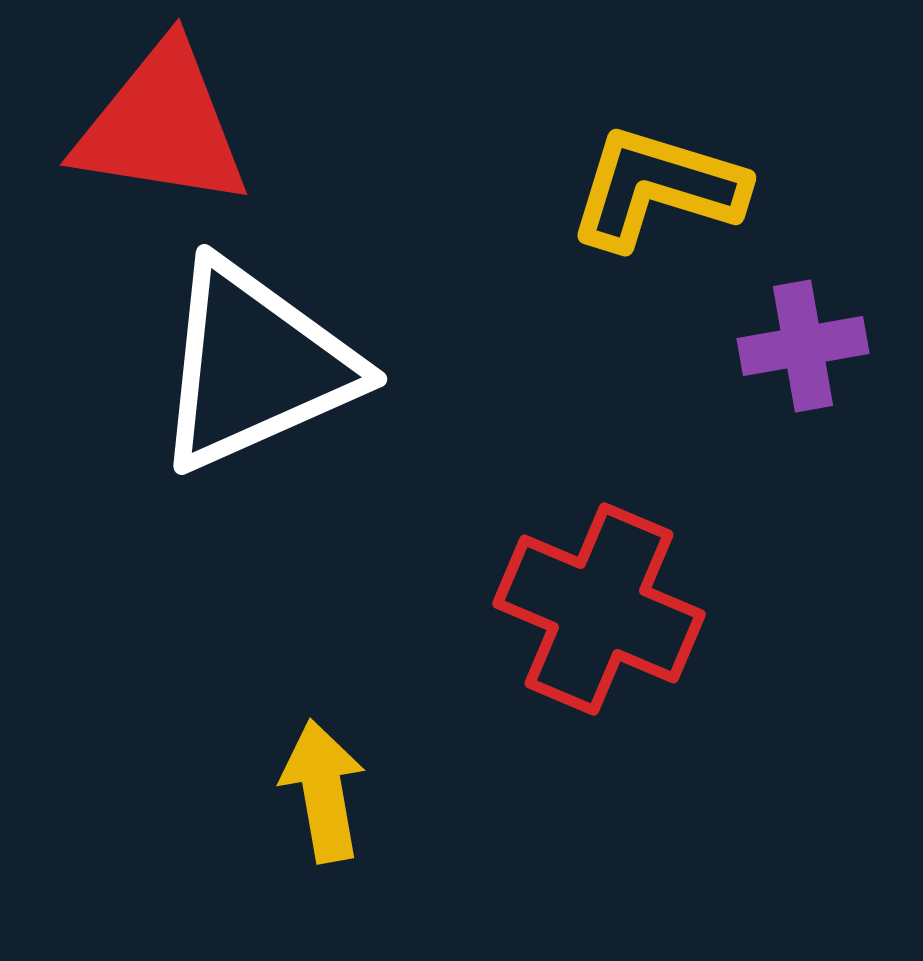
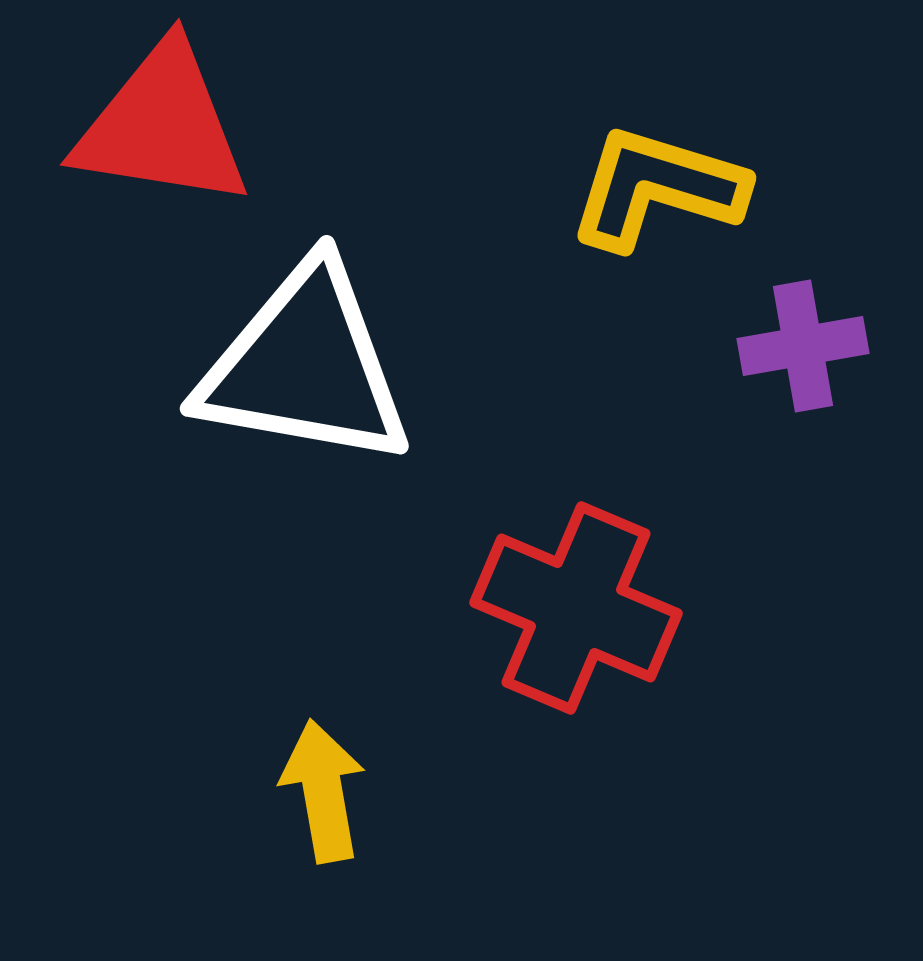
white triangle: moved 50 px right; rotated 34 degrees clockwise
red cross: moved 23 px left, 1 px up
